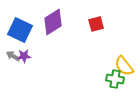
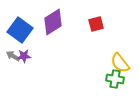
blue square: rotated 10 degrees clockwise
yellow semicircle: moved 4 px left, 3 px up
